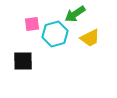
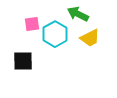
green arrow: moved 3 px right; rotated 60 degrees clockwise
cyan hexagon: rotated 15 degrees counterclockwise
